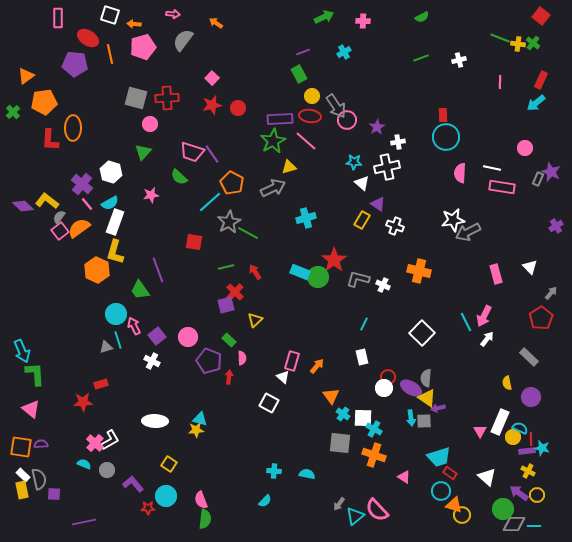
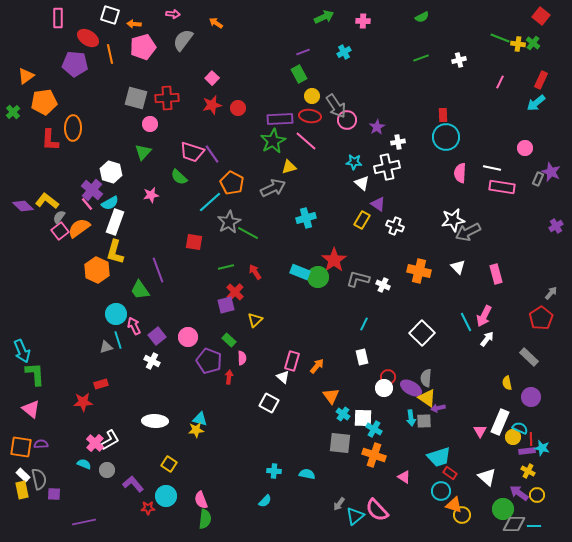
pink line at (500, 82): rotated 24 degrees clockwise
purple cross at (82, 184): moved 10 px right, 6 px down
white triangle at (530, 267): moved 72 px left
